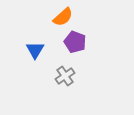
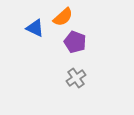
blue triangle: moved 22 px up; rotated 36 degrees counterclockwise
gray cross: moved 11 px right, 2 px down
